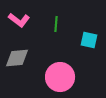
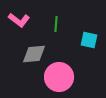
gray diamond: moved 17 px right, 4 px up
pink circle: moved 1 px left
